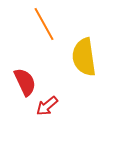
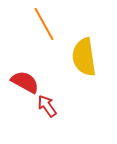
red semicircle: rotated 36 degrees counterclockwise
red arrow: rotated 95 degrees clockwise
